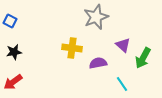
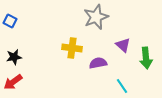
black star: moved 5 px down
green arrow: moved 3 px right; rotated 35 degrees counterclockwise
cyan line: moved 2 px down
